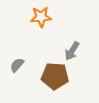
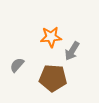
orange star: moved 10 px right, 20 px down
brown pentagon: moved 2 px left, 2 px down
